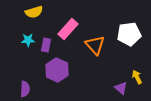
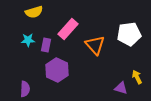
purple triangle: rotated 24 degrees counterclockwise
